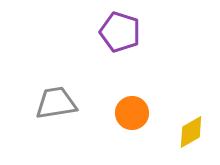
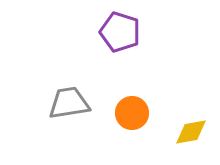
gray trapezoid: moved 13 px right
yellow diamond: rotated 20 degrees clockwise
